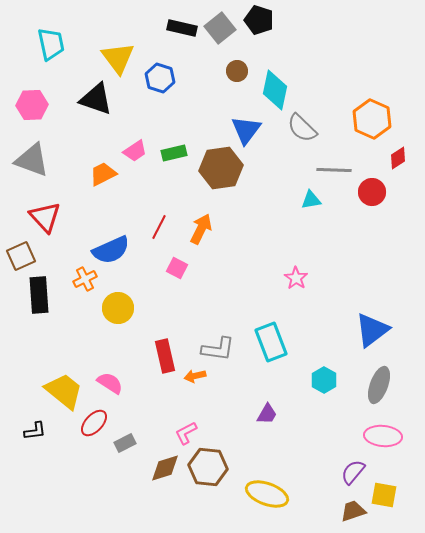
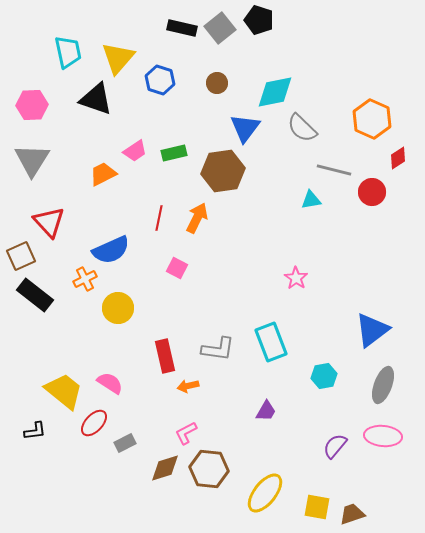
cyan trapezoid at (51, 44): moved 17 px right, 8 px down
yellow triangle at (118, 58): rotated 18 degrees clockwise
brown circle at (237, 71): moved 20 px left, 12 px down
blue hexagon at (160, 78): moved 2 px down
cyan diamond at (275, 90): moved 2 px down; rotated 66 degrees clockwise
blue triangle at (246, 130): moved 1 px left, 2 px up
gray triangle at (32, 160): rotated 42 degrees clockwise
brown hexagon at (221, 168): moved 2 px right, 3 px down
gray line at (334, 170): rotated 12 degrees clockwise
red triangle at (45, 217): moved 4 px right, 5 px down
red line at (159, 227): moved 9 px up; rotated 15 degrees counterclockwise
orange arrow at (201, 229): moved 4 px left, 11 px up
black rectangle at (39, 295): moved 4 px left; rotated 48 degrees counterclockwise
orange arrow at (195, 376): moved 7 px left, 10 px down
cyan hexagon at (324, 380): moved 4 px up; rotated 20 degrees clockwise
gray ellipse at (379, 385): moved 4 px right
purple trapezoid at (267, 414): moved 1 px left, 3 px up
brown hexagon at (208, 467): moved 1 px right, 2 px down
purple semicircle at (353, 472): moved 18 px left, 26 px up
yellow ellipse at (267, 494): moved 2 px left, 1 px up; rotated 72 degrees counterclockwise
yellow square at (384, 495): moved 67 px left, 12 px down
brown trapezoid at (353, 511): moved 1 px left, 3 px down
